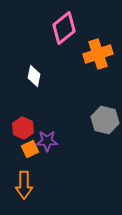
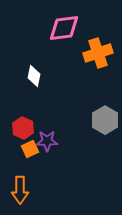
pink diamond: rotated 32 degrees clockwise
orange cross: moved 1 px up
gray hexagon: rotated 16 degrees clockwise
orange arrow: moved 4 px left, 5 px down
